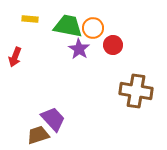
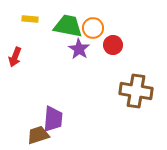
purple trapezoid: rotated 48 degrees clockwise
